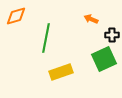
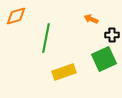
yellow rectangle: moved 3 px right
